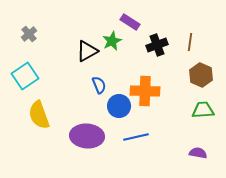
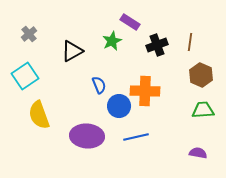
black triangle: moved 15 px left
